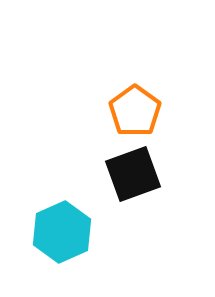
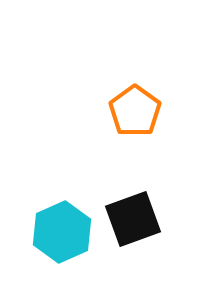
black square: moved 45 px down
